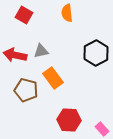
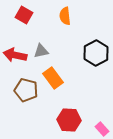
orange semicircle: moved 2 px left, 3 px down
